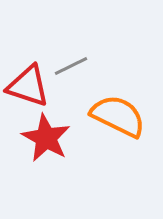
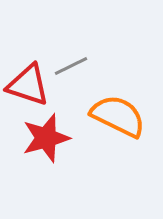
red triangle: moved 1 px up
red star: rotated 27 degrees clockwise
